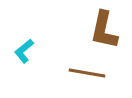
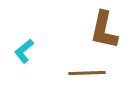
brown line: rotated 12 degrees counterclockwise
